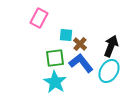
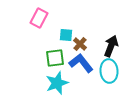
cyan ellipse: rotated 35 degrees counterclockwise
cyan star: moved 2 px right, 1 px down; rotated 20 degrees clockwise
